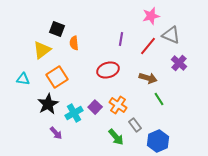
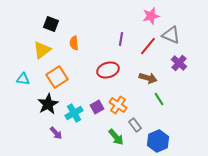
black square: moved 6 px left, 5 px up
purple square: moved 2 px right; rotated 16 degrees clockwise
